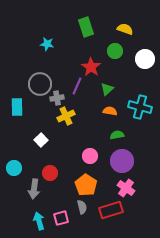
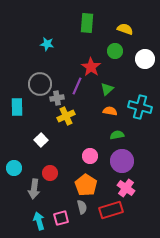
green rectangle: moved 1 px right, 4 px up; rotated 24 degrees clockwise
